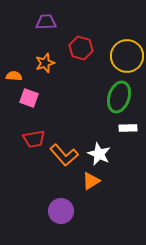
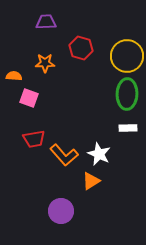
orange star: rotated 18 degrees clockwise
green ellipse: moved 8 px right, 3 px up; rotated 16 degrees counterclockwise
